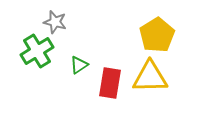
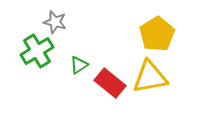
yellow pentagon: moved 1 px up
yellow triangle: rotated 9 degrees counterclockwise
red rectangle: rotated 60 degrees counterclockwise
